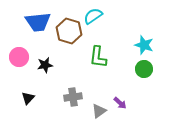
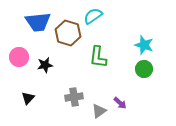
brown hexagon: moved 1 px left, 2 px down
gray cross: moved 1 px right
